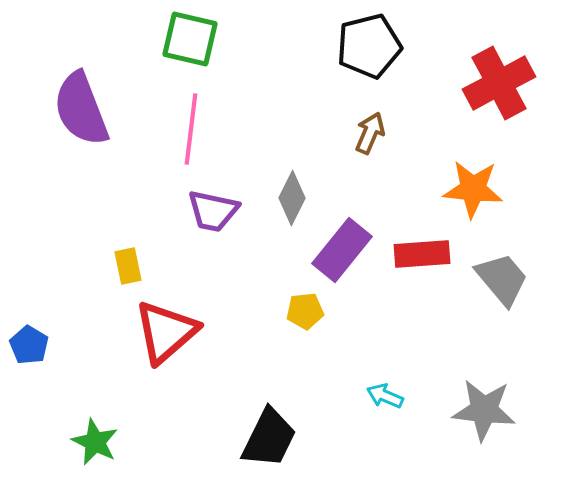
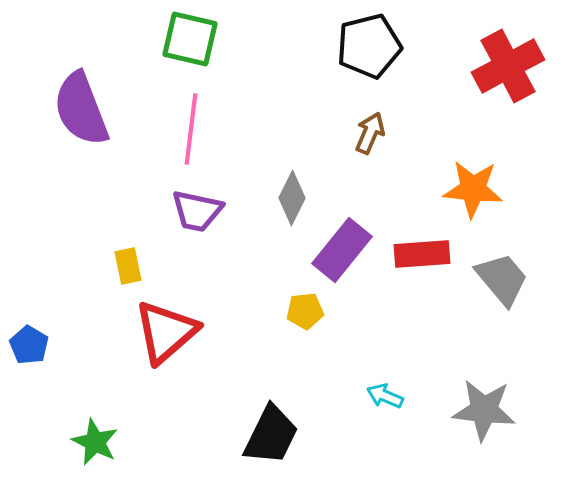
red cross: moved 9 px right, 17 px up
purple trapezoid: moved 16 px left
black trapezoid: moved 2 px right, 3 px up
